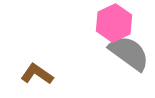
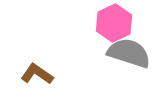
gray semicircle: rotated 18 degrees counterclockwise
